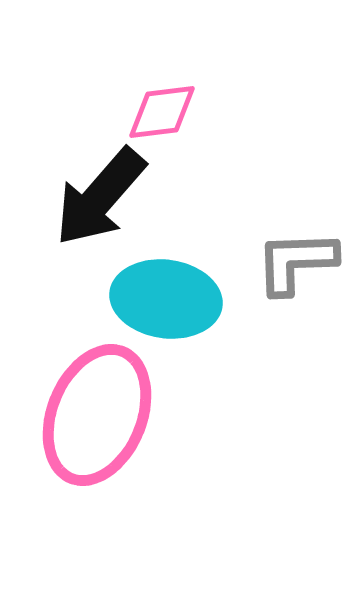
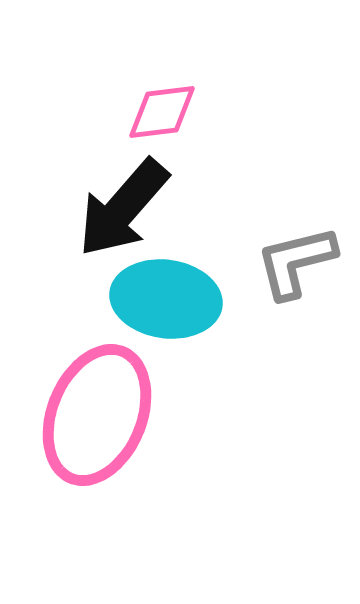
black arrow: moved 23 px right, 11 px down
gray L-shape: rotated 12 degrees counterclockwise
